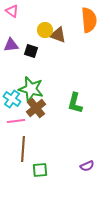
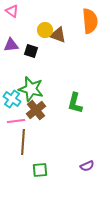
orange semicircle: moved 1 px right, 1 px down
brown cross: moved 2 px down
brown line: moved 7 px up
